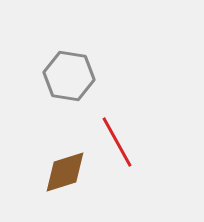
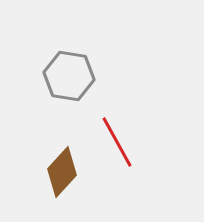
brown diamond: moved 3 px left; rotated 30 degrees counterclockwise
